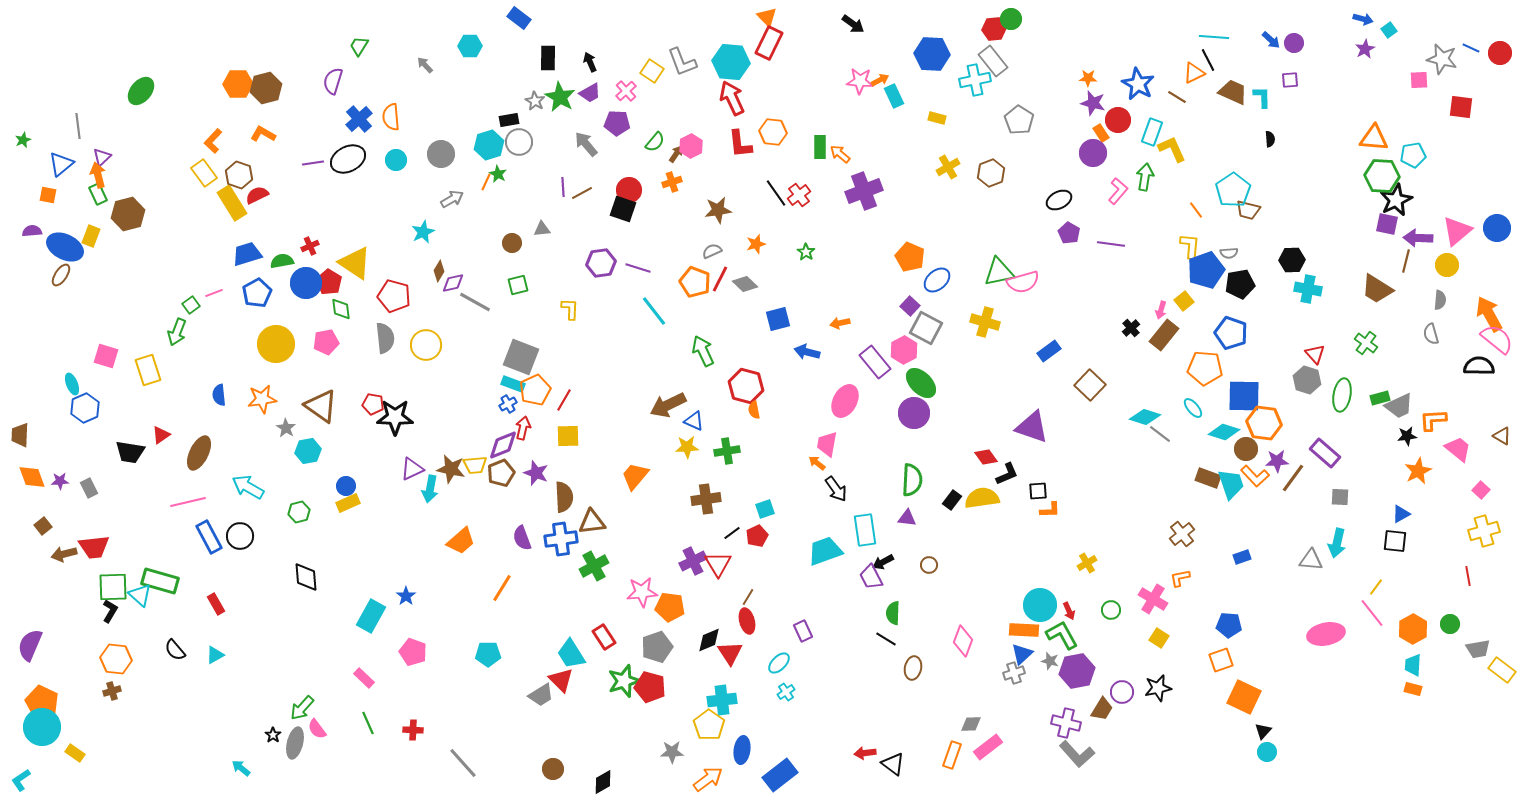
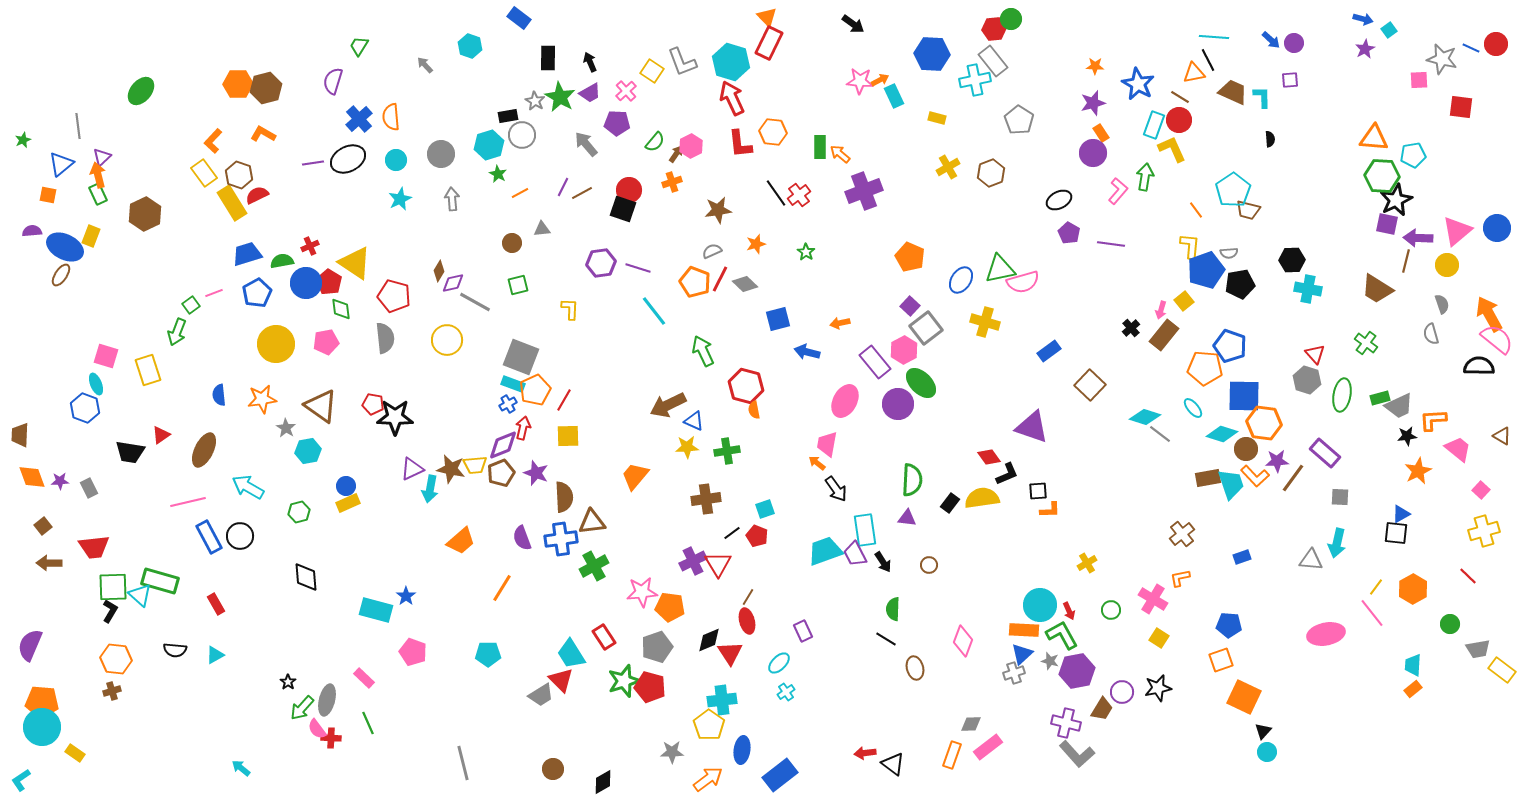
cyan hexagon at (470, 46): rotated 20 degrees clockwise
red circle at (1500, 53): moved 4 px left, 9 px up
cyan hexagon at (731, 62): rotated 12 degrees clockwise
orange triangle at (1194, 73): rotated 15 degrees clockwise
orange star at (1088, 78): moved 7 px right, 12 px up
brown line at (1177, 97): moved 3 px right
purple star at (1093, 103): rotated 30 degrees counterclockwise
black rectangle at (509, 120): moved 1 px left, 4 px up
red circle at (1118, 120): moved 61 px right
cyan rectangle at (1152, 132): moved 2 px right, 7 px up
gray circle at (519, 142): moved 3 px right, 7 px up
orange line at (486, 182): moved 34 px right, 11 px down; rotated 36 degrees clockwise
purple line at (563, 187): rotated 30 degrees clockwise
gray arrow at (452, 199): rotated 65 degrees counterclockwise
brown hexagon at (128, 214): moved 17 px right; rotated 12 degrees counterclockwise
cyan star at (423, 232): moved 23 px left, 33 px up
green triangle at (999, 272): moved 1 px right, 3 px up
blue ellipse at (937, 280): moved 24 px right; rotated 16 degrees counterclockwise
gray semicircle at (1440, 300): moved 2 px right, 4 px down; rotated 24 degrees counterclockwise
gray square at (926, 328): rotated 24 degrees clockwise
blue pentagon at (1231, 333): moved 1 px left, 13 px down
yellow circle at (426, 345): moved 21 px right, 5 px up
cyan ellipse at (72, 384): moved 24 px right
blue hexagon at (85, 408): rotated 16 degrees counterclockwise
purple circle at (914, 413): moved 16 px left, 9 px up
cyan diamond at (1224, 432): moved 2 px left, 2 px down
brown ellipse at (199, 453): moved 5 px right, 3 px up
red diamond at (986, 457): moved 3 px right
brown rectangle at (1208, 478): rotated 30 degrees counterclockwise
black rectangle at (952, 500): moved 2 px left, 3 px down
red pentagon at (757, 536): rotated 25 degrees counterclockwise
black square at (1395, 541): moved 1 px right, 8 px up
brown arrow at (64, 554): moved 15 px left, 9 px down; rotated 15 degrees clockwise
black arrow at (883, 562): rotated 95 degrees counterclockwise
red line at (1468, 576): rotated 36 degrees counterclockwise
purple trapezoid at (871, 577): moved 16 px left, 23 px up
green semicircle at (893, 613): moved 4 px up
cyan rectangle at (371, 616): moved 5 px right, 6 px up; rotated 76 degrees clockwise
orange hexagon at (1413, 629): moved 40 px up
black semicircle at (175, 650): rotated 45 degrees counterclockwise
brown ellipse at (913, 668): moved 2 px right; rotated 25 degrees counterclockwise
orange rectangle at (1413, 689): rotated 54 degrees counterclockwise
orange pentagon at (42, 702): rotated 20 degrees counterclockwise
red cross at (413, 730): moved 82 px left, 8 px down
black star at (273, 735): moved 15 px right, 53 px up
gray ellipse at (295, 743): moved 32 px right, 43 px up
gray line at (463, 763): rotated 28 degrees clockwise
